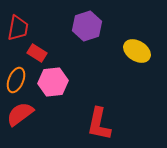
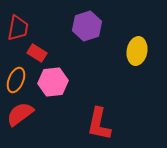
yellow ellipse: rotated 68 degrees clockwise
